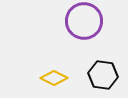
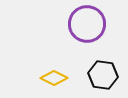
purple circle: moved 3 px right, 3 px down
